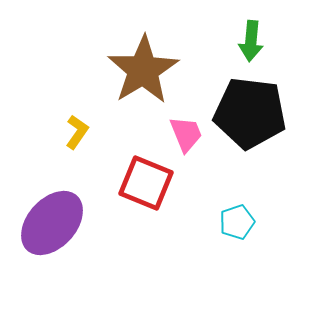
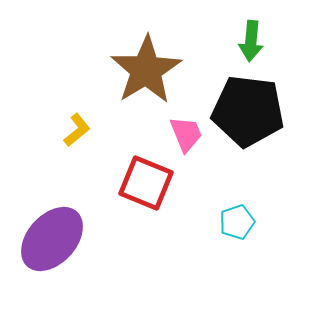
brown star: moved 3 px right
black pentagon: moved 2 px left, 2 px up
yellow L-shape: moved 2 px up; rotated 16 degrees clockwise
purple ellipse: moved 16 px down
